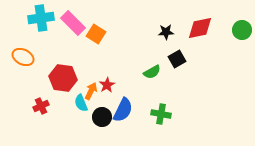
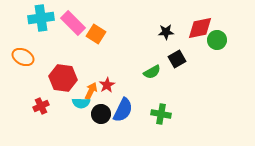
green circle: moved 25 px left, 10 px down
cyan semicircle: rotated 66 degrees counterclockwise
black circle: moved 1 px left, 3 px up
